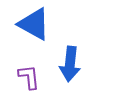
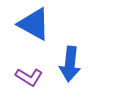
purple L-shape: rotated 128 degrees clockwise
